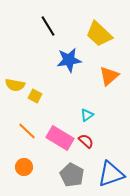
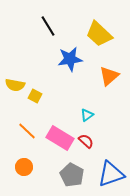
blue star: moved 1 px right, 1 px up
